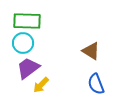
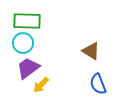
blue semicircle: moved 2 px right
